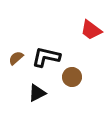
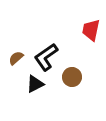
red trapezoid: rotated 65 degrees clockwise
black L-shape: rotated 48 degrees counterclockwise
black triangle: moved 2 px left, 9 px up
